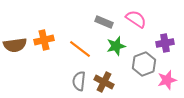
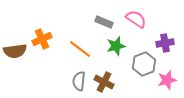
orange cross: moved 2 px left, 1 px up; rotated 12 degrees counterclockwise
brown semicircle: moved 6 px down
